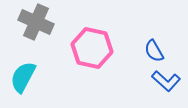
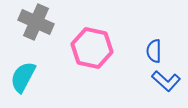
blue semicircle: rotated 30 degrees clockwise
